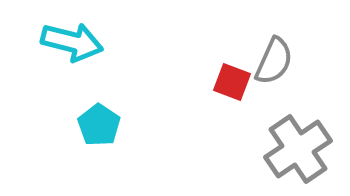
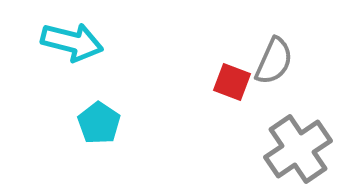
cyan pentagon: moved 2 px up
